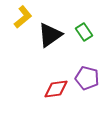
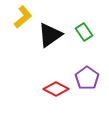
purple pentagon: rotated 20 degrees clockwise
red diamond: rotated 35 degrees clockwise
